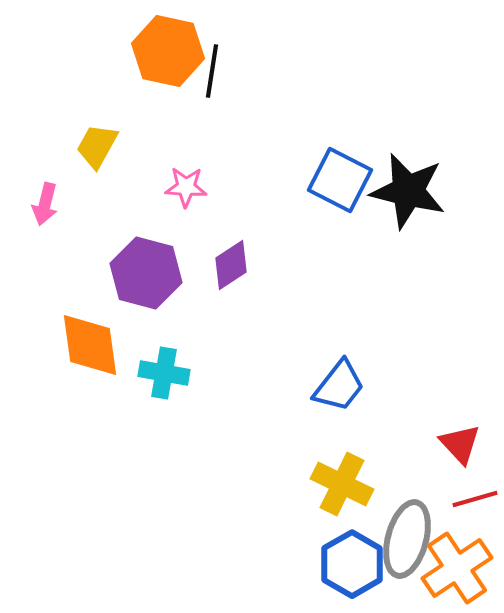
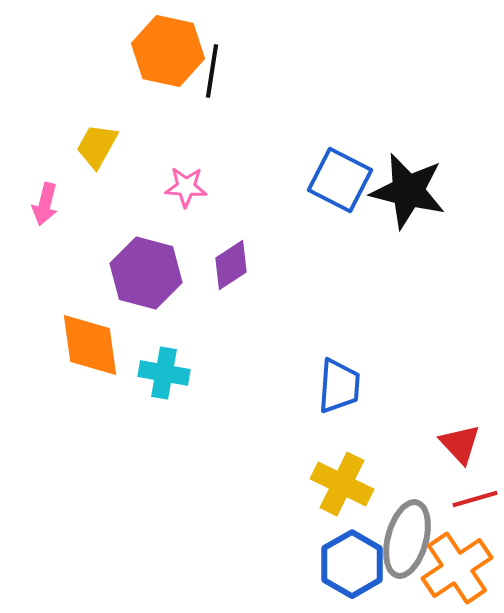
blue trapezoid: rotated 34 degrees counterclockwise
